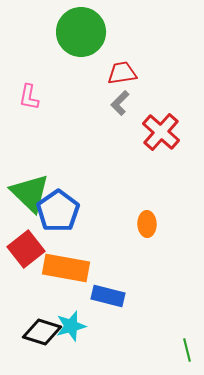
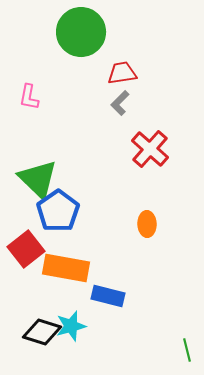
red cross: moved 11 px left, 17 px down
green triangle: moved 8 px right, 14 px up
